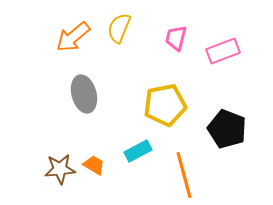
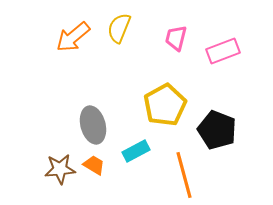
gray ellipse: moved 9 px right, 31 px down
yellow pentagon: rotated 18 degrees counterclockwise
black pentagon: moved 10 px left, 1 px down
cyan rectangle: moved 2 px left
